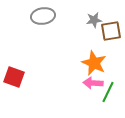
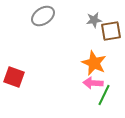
gray ellipse: rotated 25 degrees counterclockwise
green line: moved 4 px left, 3 px down
